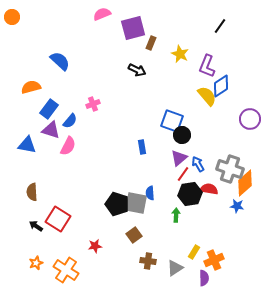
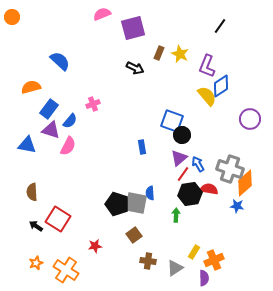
brown rectangle at (151, 43): moved 8 px right, 10 px down
black arrow at (137, 70): moved 2 px left, 2 px up
